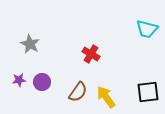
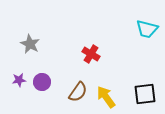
black square: moved 3 px left, 2 px down
